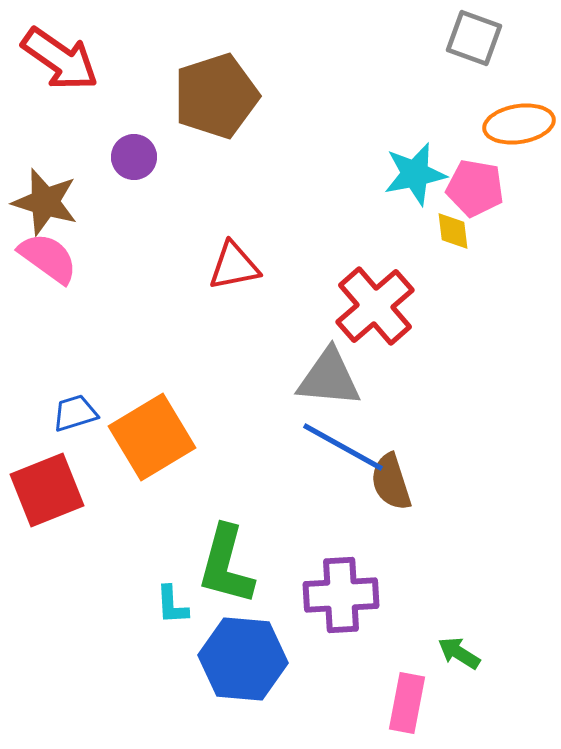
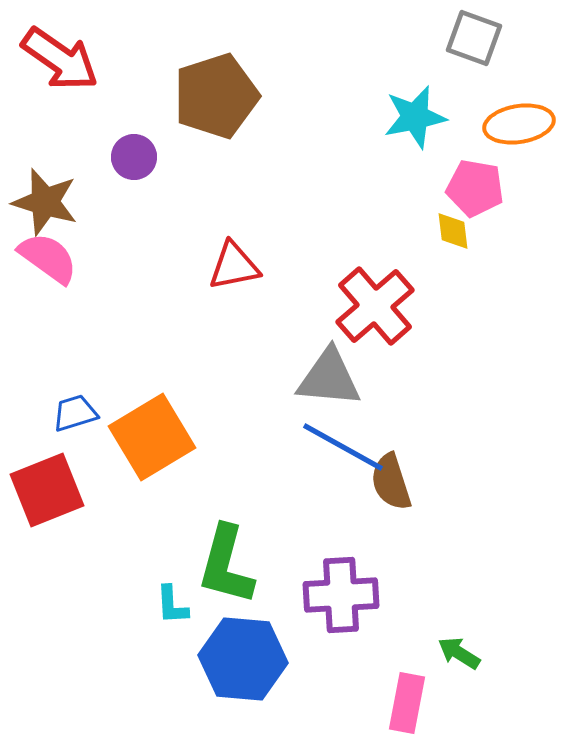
cyan star: moved 57 px up
